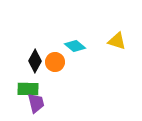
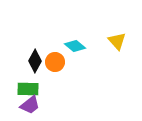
yellow triangle: rotated 30 degrees clockwise
purple trapezoid: moved 6 px left, 2 px down; rotated 65 degrees clockwise
